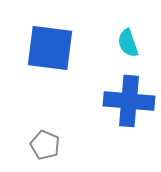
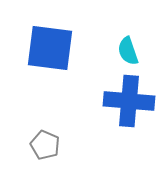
cyan semicircle: moved 8 px down
